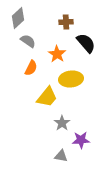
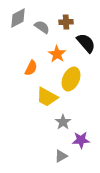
gray diamond: rotated 15 degrees clockwise
gray semicircle: moved 14 px right, 14 px up
yellow ellipse: rotated 60 degrees counterclockwise
yellow trapezoid: rotated 80 degrees clockwise
gray star: moved 1 px right, 1 px up
gray triangle: rotated 40 degrees counterclockwise
